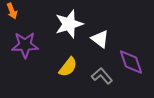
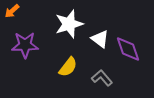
orange arrow: rotated 70 degrees clockwise
purple diamond: moved 3 px left, 13 px up
gray L-shape: moved 2 px down
